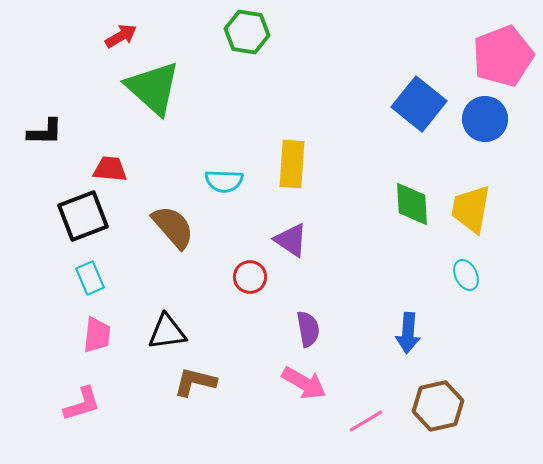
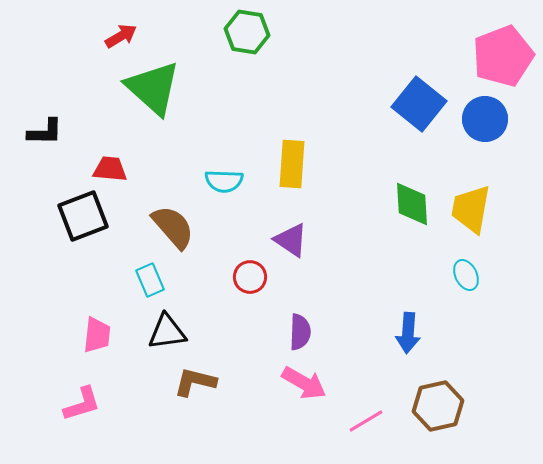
cyan rectangle: moved 60 px right, 2 px down
purple semicircle: moved 8 px left, 3 px down; rotated 12 degrees clockwise
